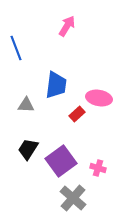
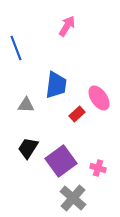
pink ellipse: rotated 45 degrees clockwise
black trapezoid: moved 1 px up
